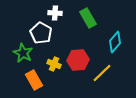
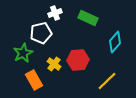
white cross: rotated 24 degrees counterclockwise
green rectangle: rotated 36 degrees counterclockwise
white pentagon: rotated 30 degrees clockwise
green star: rotated 18 degrees clockwise
yellow cross: rotated 16 degrees clockwise
yellow line: moved 5 px right, 8 px down
